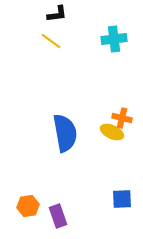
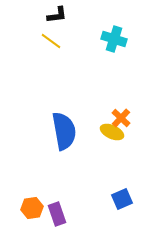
black L-shape: moved 1 px down
cyan cross: rotated 25 degrees clockwise
orange cross: moved 1 px left; rotated 30 degrees clockwise
blue semicircle: moved 1 px left, 2 px up
blue square: rotated 20 degrees counterclockwise
orange hexagon: moved 4 px right, 2 px down
purple rectangle: moved 1 px left, 2 px up
